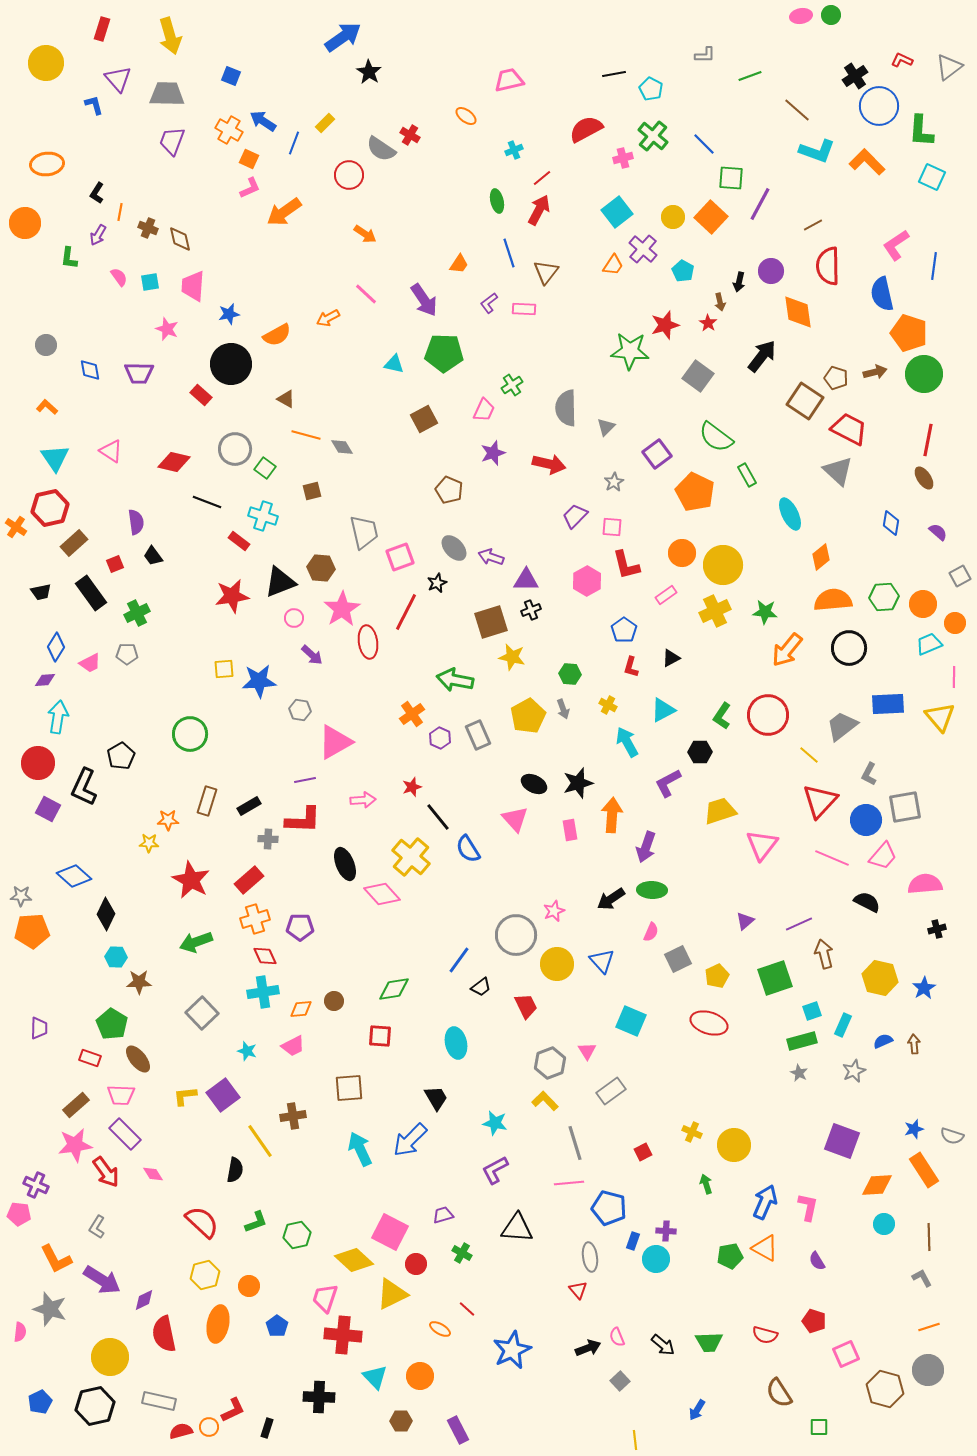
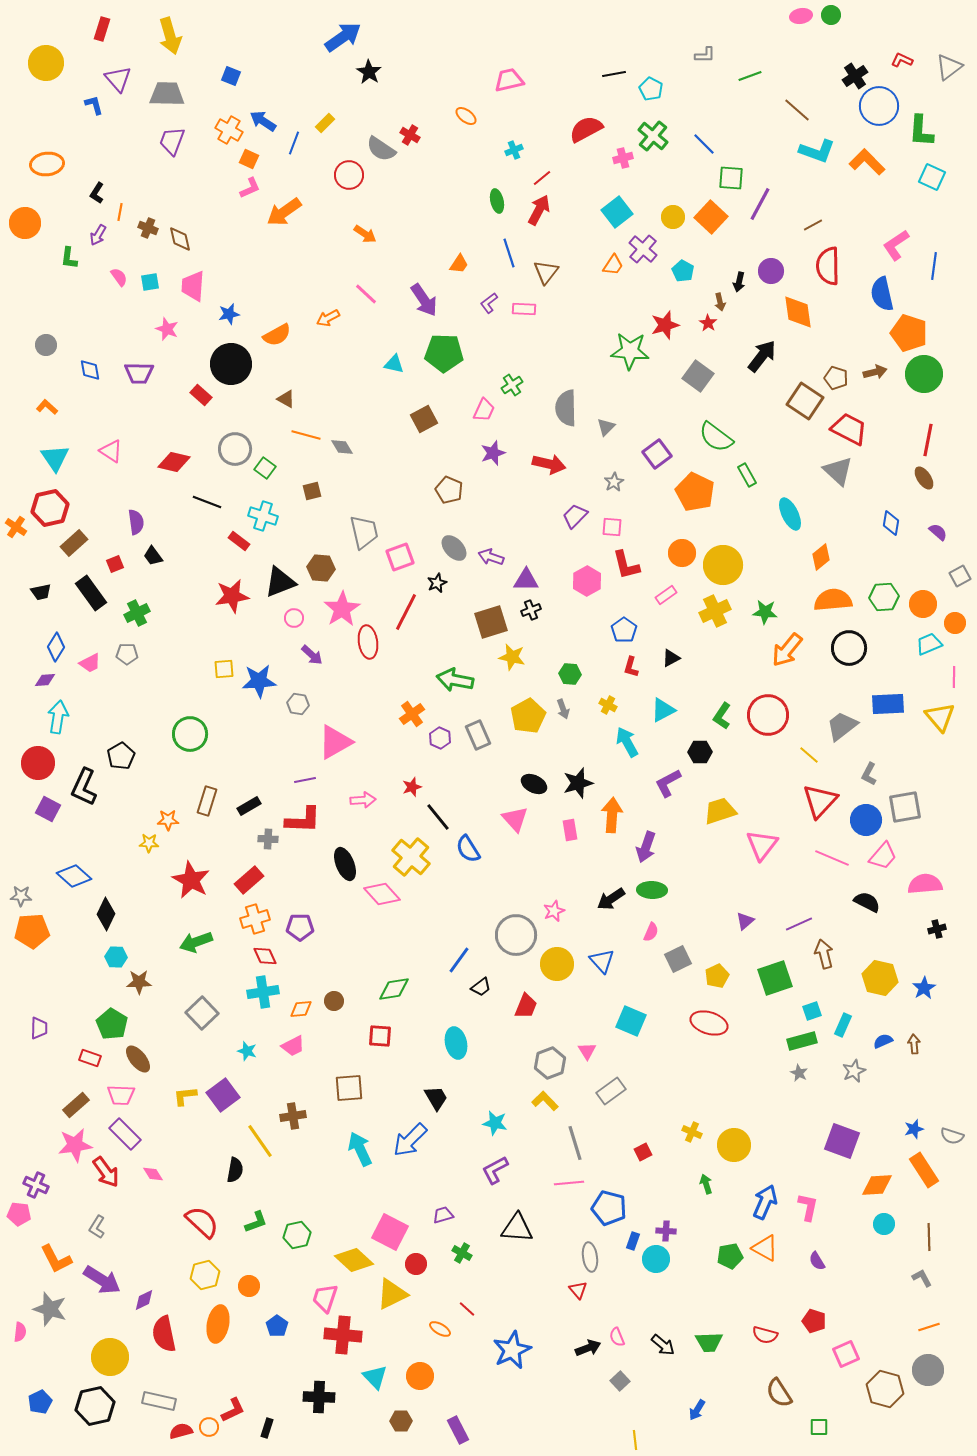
gray hexagon at (300, 710): moved 2 px left, 6 px up
red trapezoid at (526, 1006): rotated 48 degrees clockwise
